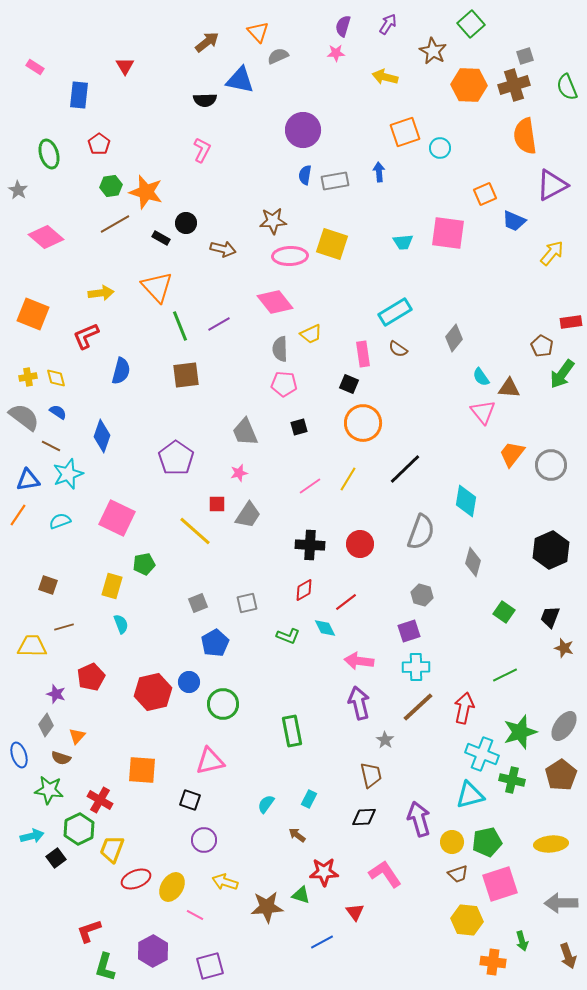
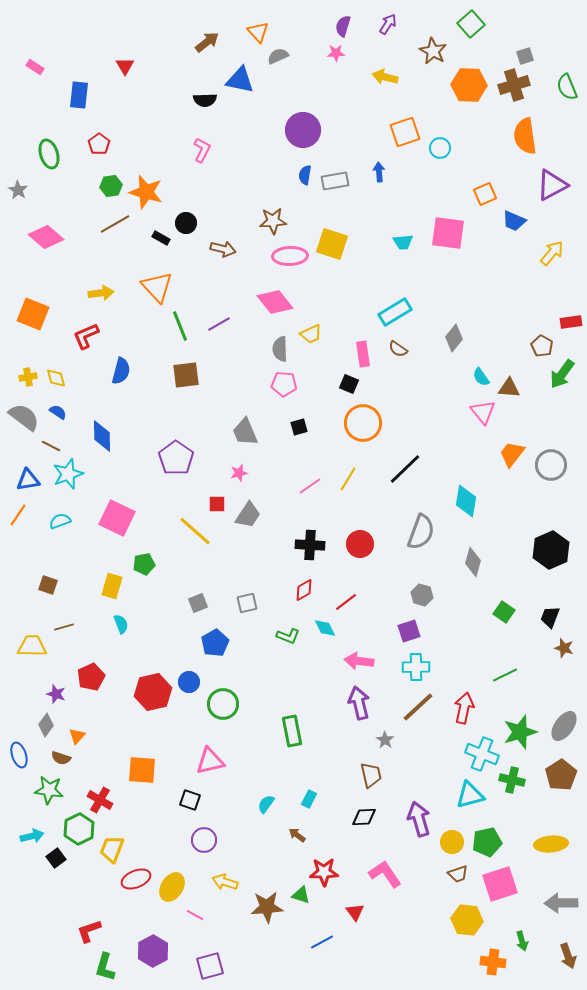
blue diamond at (102, 436): rotated 20 degrees counterclockwise
